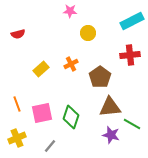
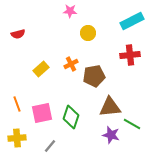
brown pentagon: moved 6 px left, 1 px up; rotated 25 degrees clockwise
yellow cross: rotated 18 degrees clockwise
